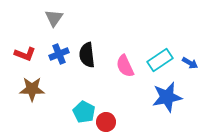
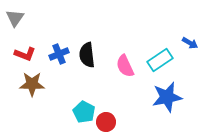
gray triangle: moved 39 px left
blue arrow: moved 20 px up
brown star: moved 5 px up
